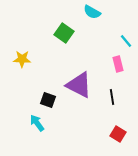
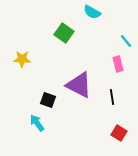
red square: moved 1 px right, 1 px up
